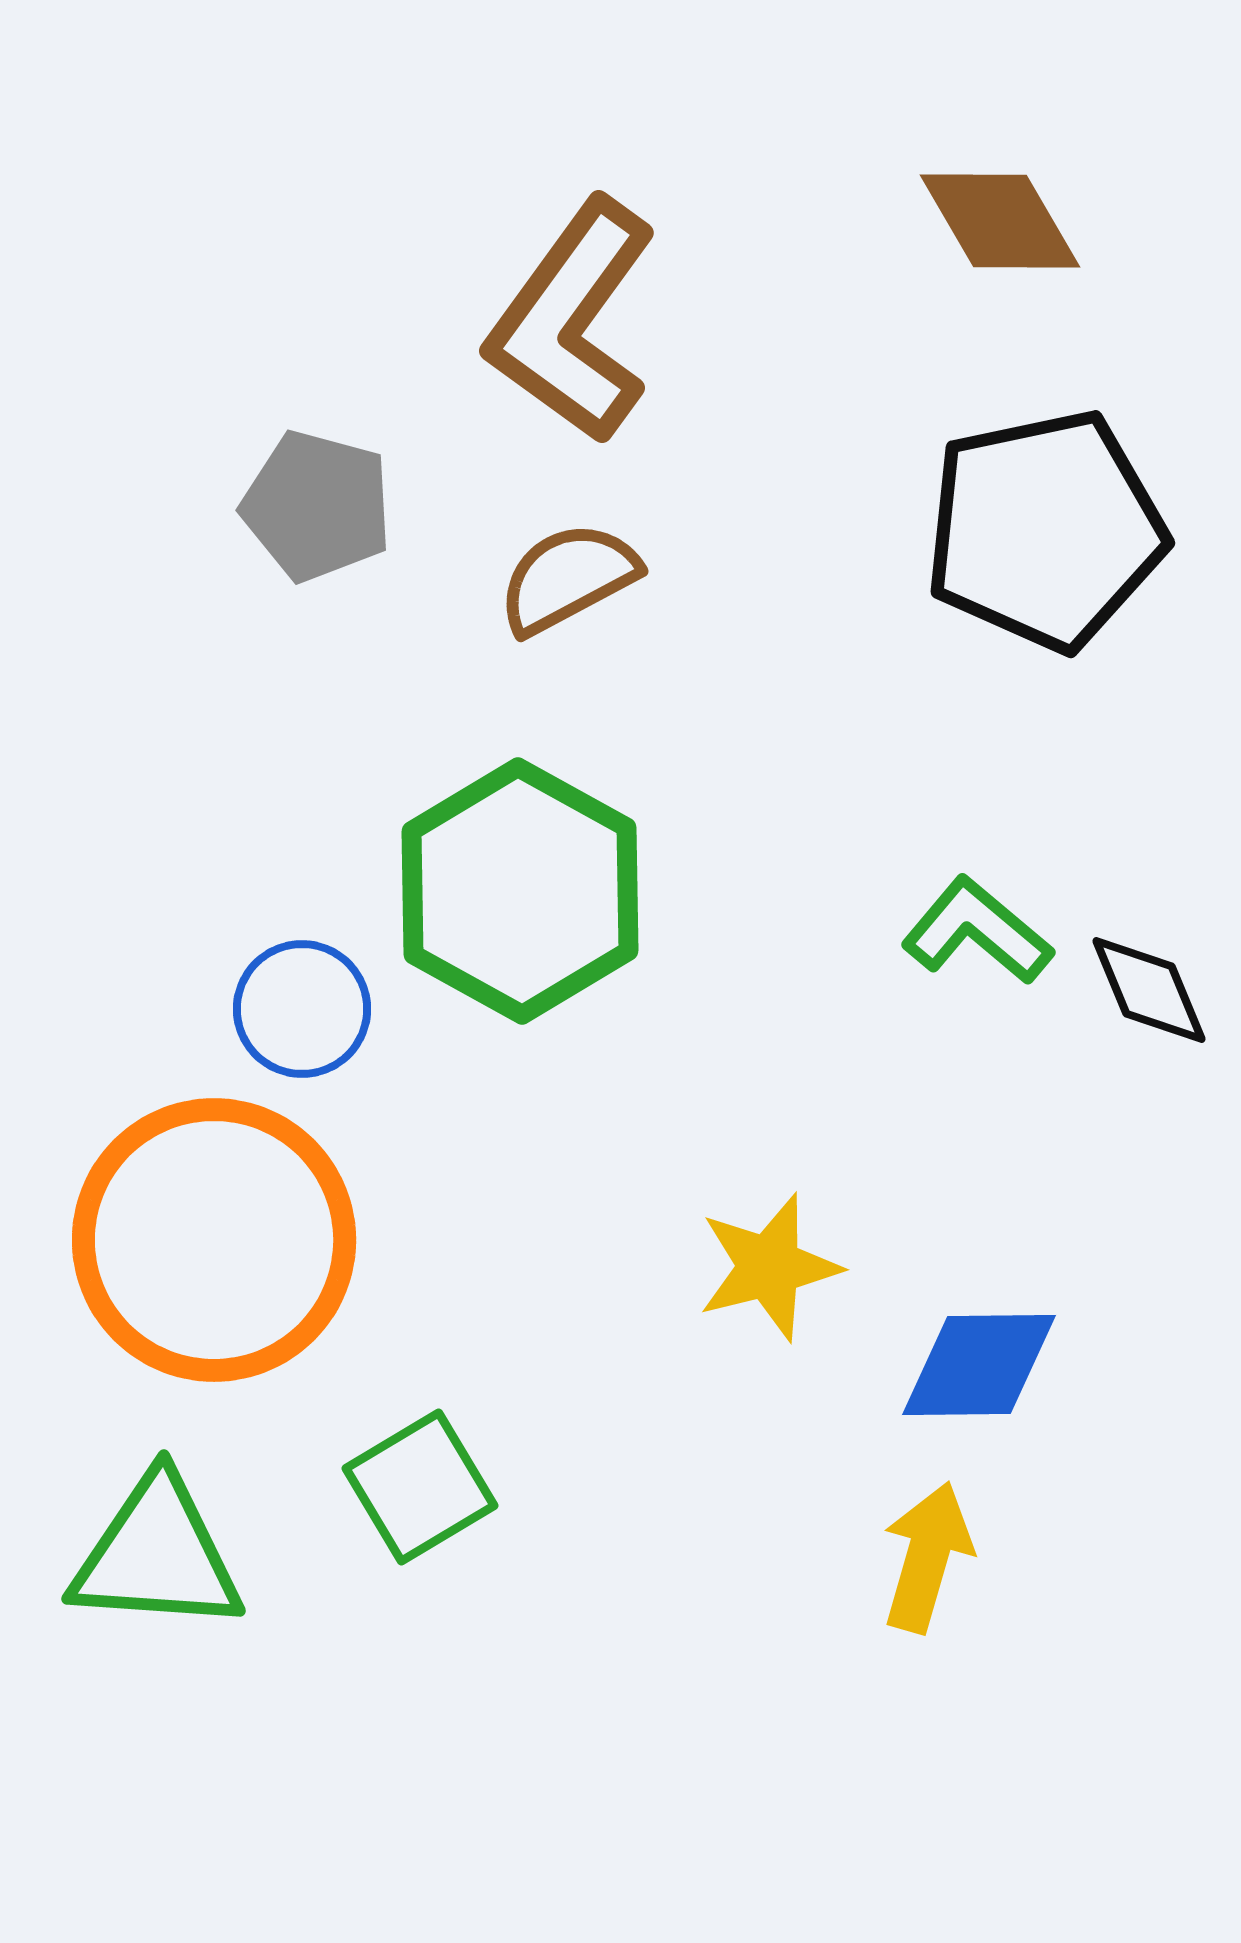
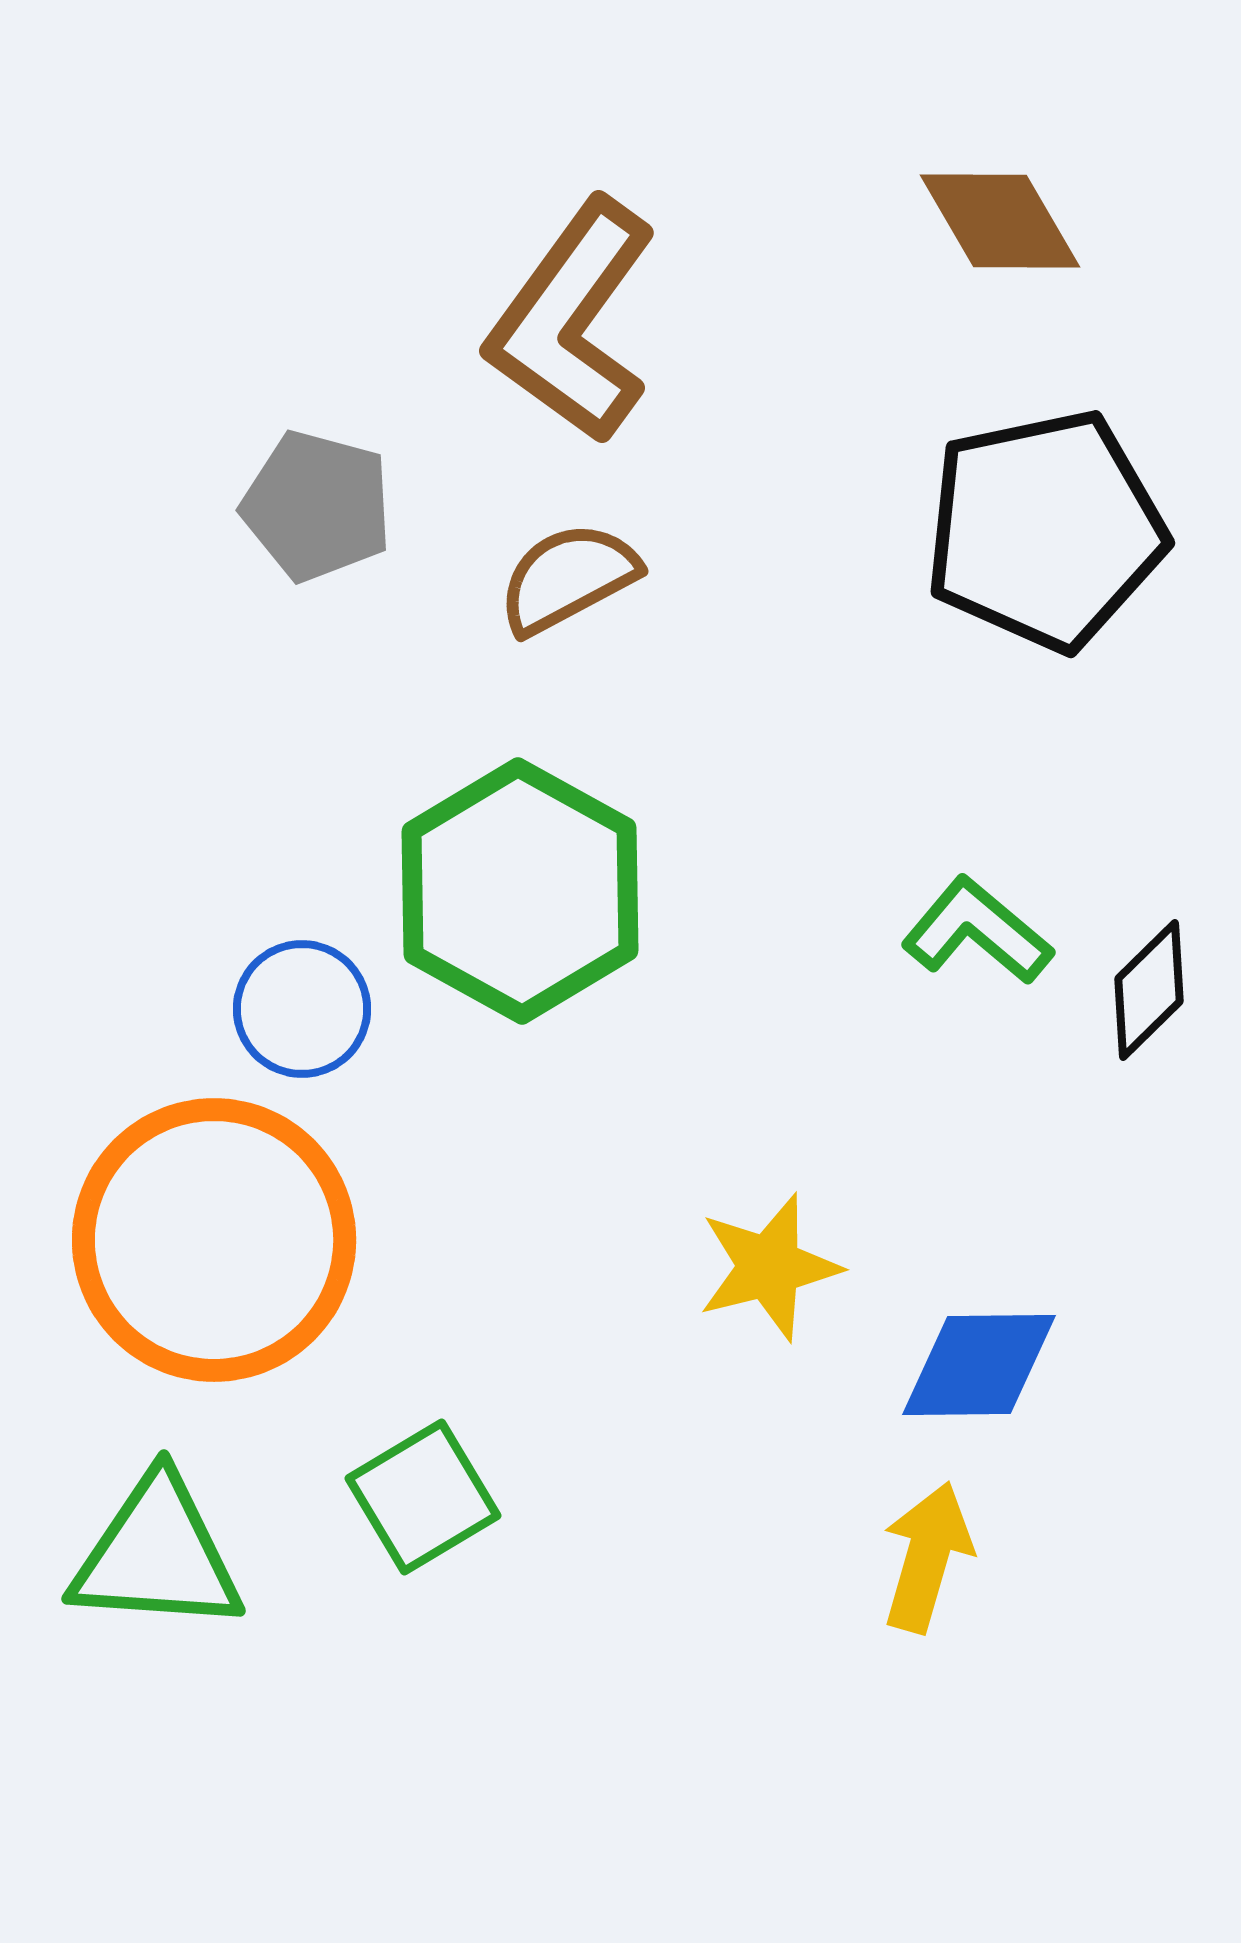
black diamond: rotated 68 degrees clockwise
green square: moved 3 px right, 10 px down
